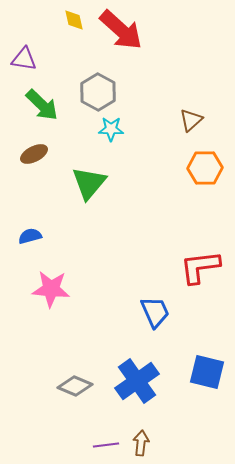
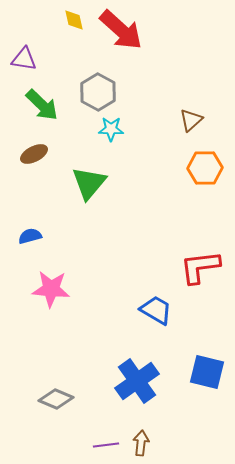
blue trapezoid: moved 1 px right, 2 px up; rotated 36 degrees counterclockwise
gray diamond: moved 19 px left, 13 px down
